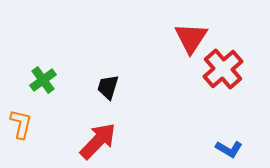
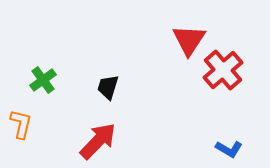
red triangle: moved 2 px left, 2 px down
red cross: moved 1 px down
